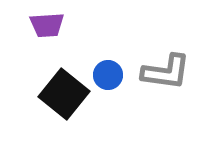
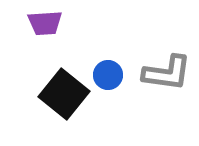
purple trapezoid: moved 2 px left, 2 px up
gray L-shape: moved 1 px right, 1 px down
